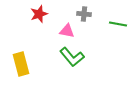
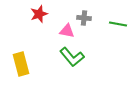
gray cross: moved 4 px down
